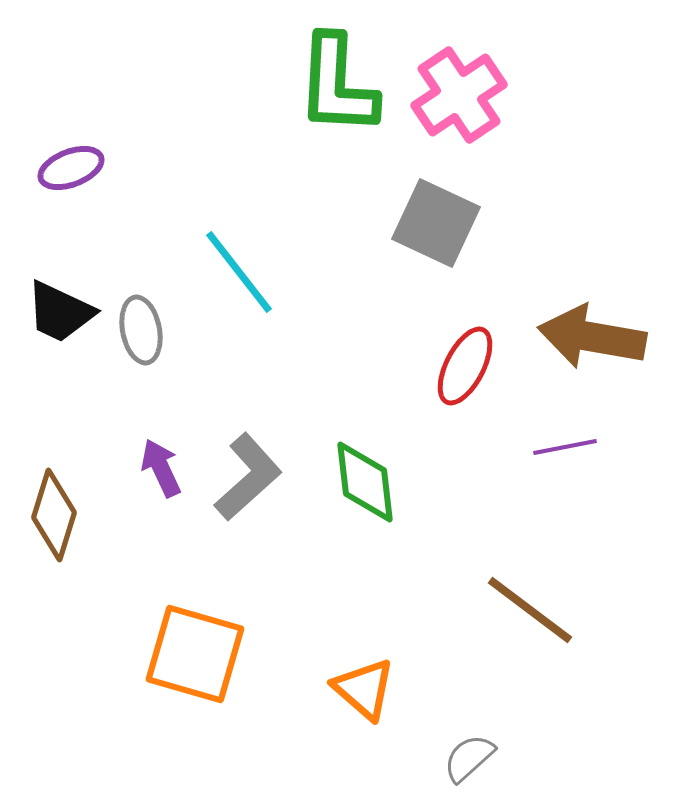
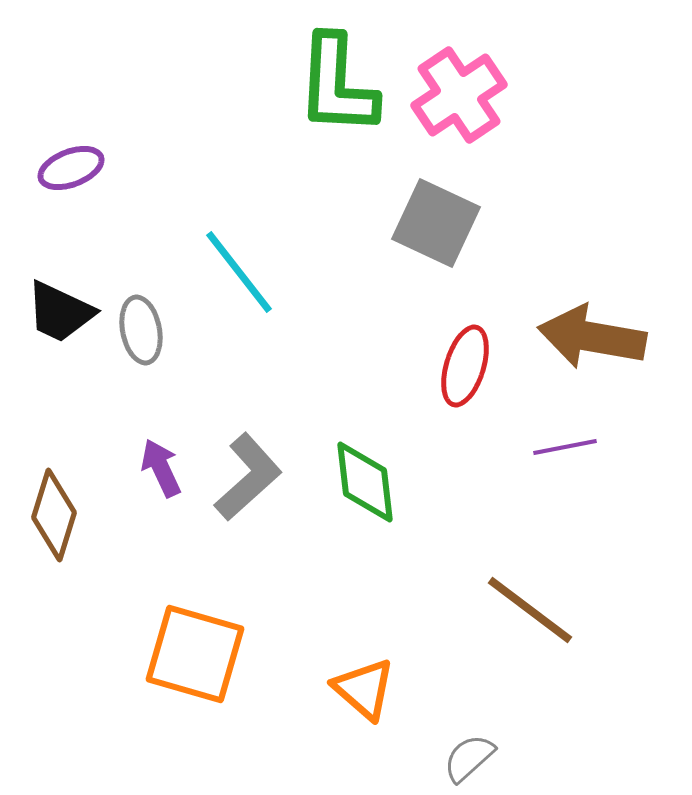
red ellipse: rotated 10 degrees counterclockwise
